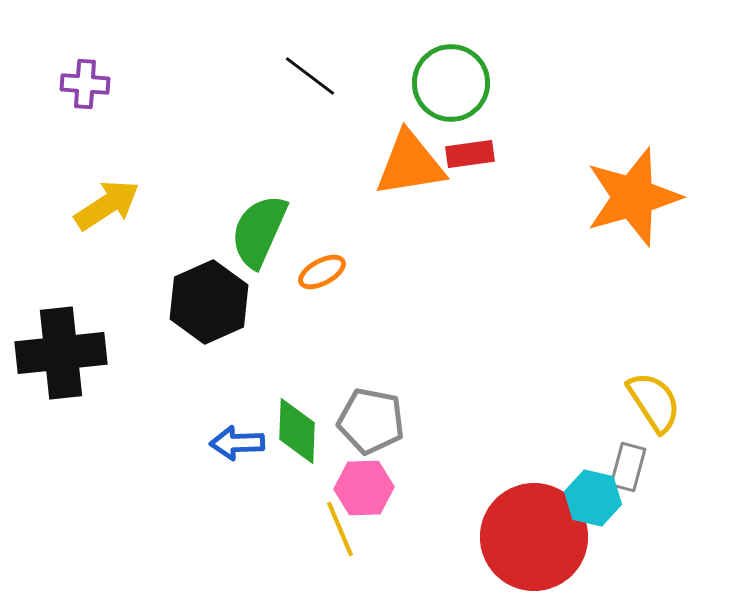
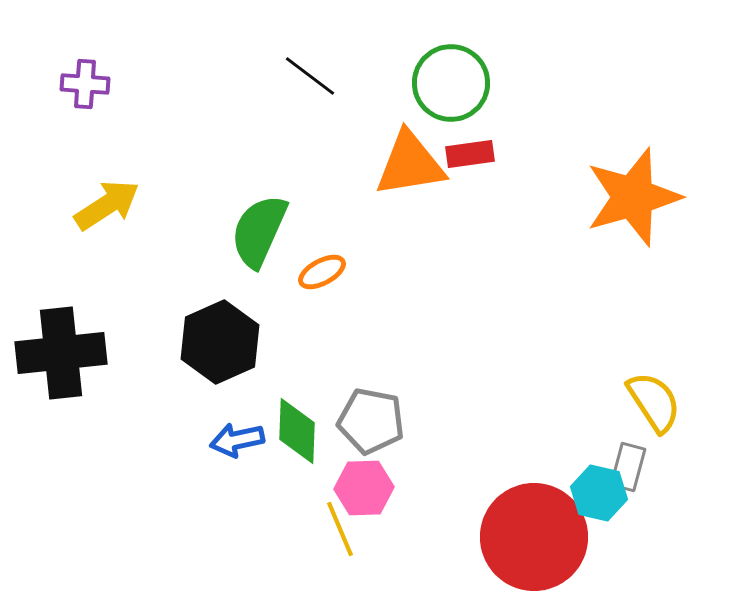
black hexagon: moved 11 px right, 40 px down
blue arrow: moved 3 px up; rotated 10 degrees counterclockwise
cyan hexagon: moved 6 px right, 5 px up
